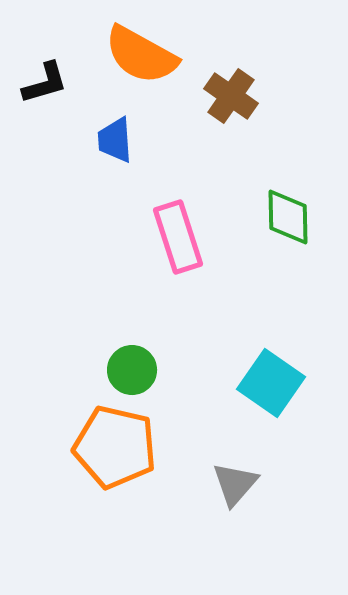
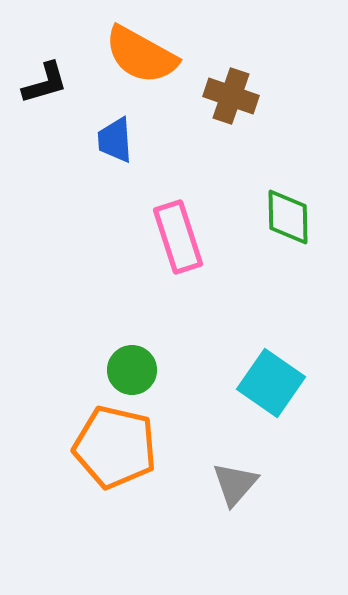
brown cross: rotated 16 degrees counterclockwise
